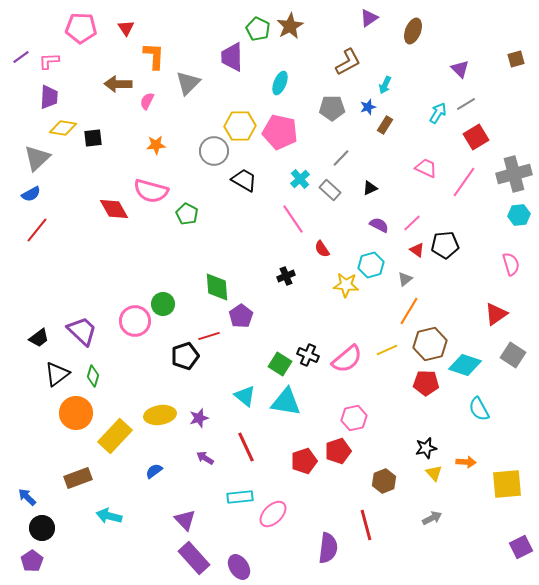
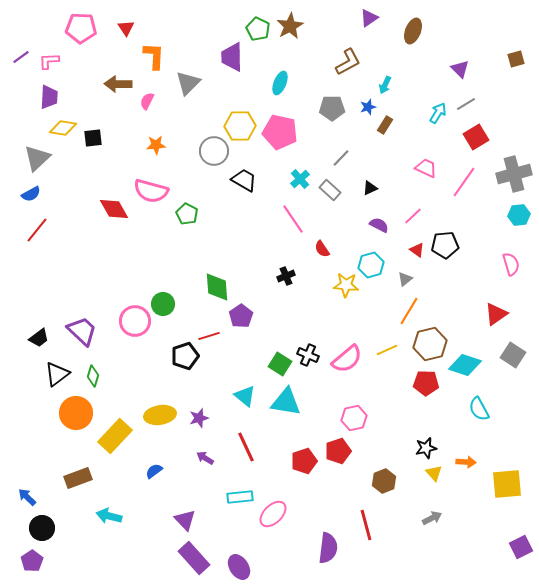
pink line at (412, 223): moved 1 px right, 7 px up
